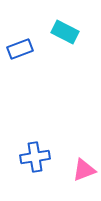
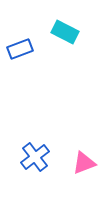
blue cross: rotated 28 degrees counterclockwise
pink triangle: moved 7 px up
